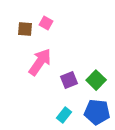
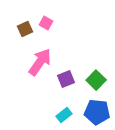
brown square: rotated 28 degrees counterclockwise
purple square: moved 3 px left, 1 px up
cyan rectangle: rotated 14 degrees clockwise
